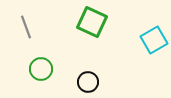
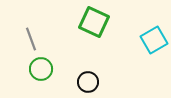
green square: moved 2 px right
gray line: moved 5 px right, 12 px down
